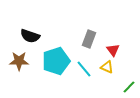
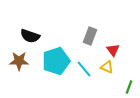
gray rectangle: moved 1 px right, 3 px up
green line: rotated 24 degrees counterclockwise
